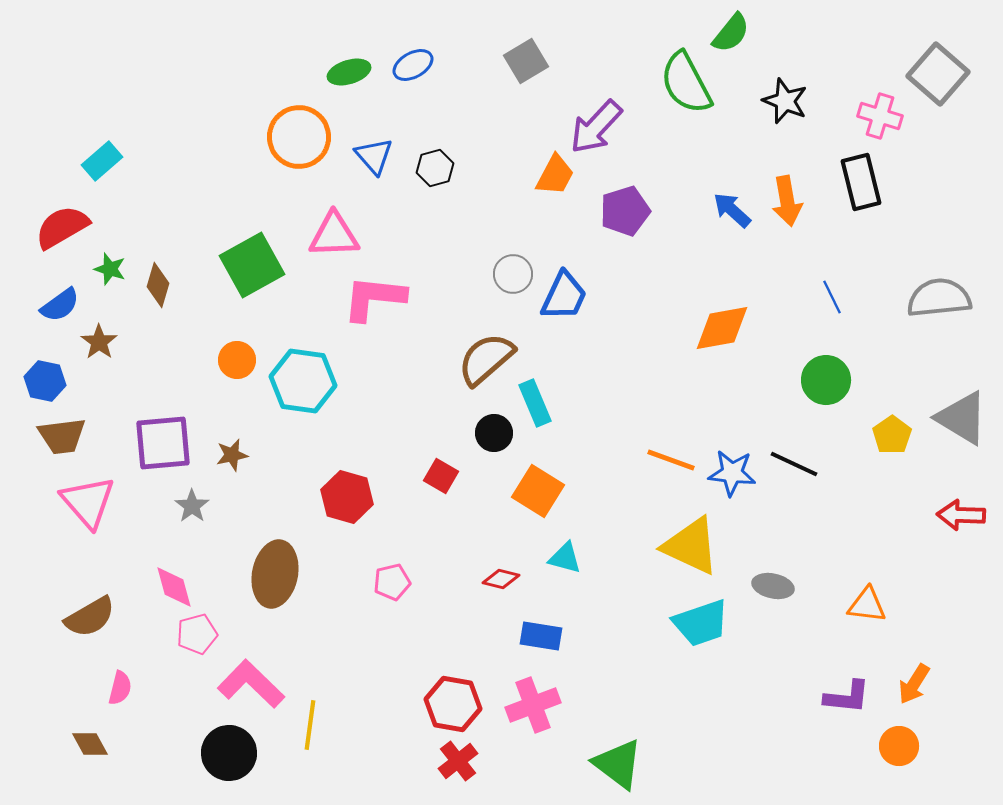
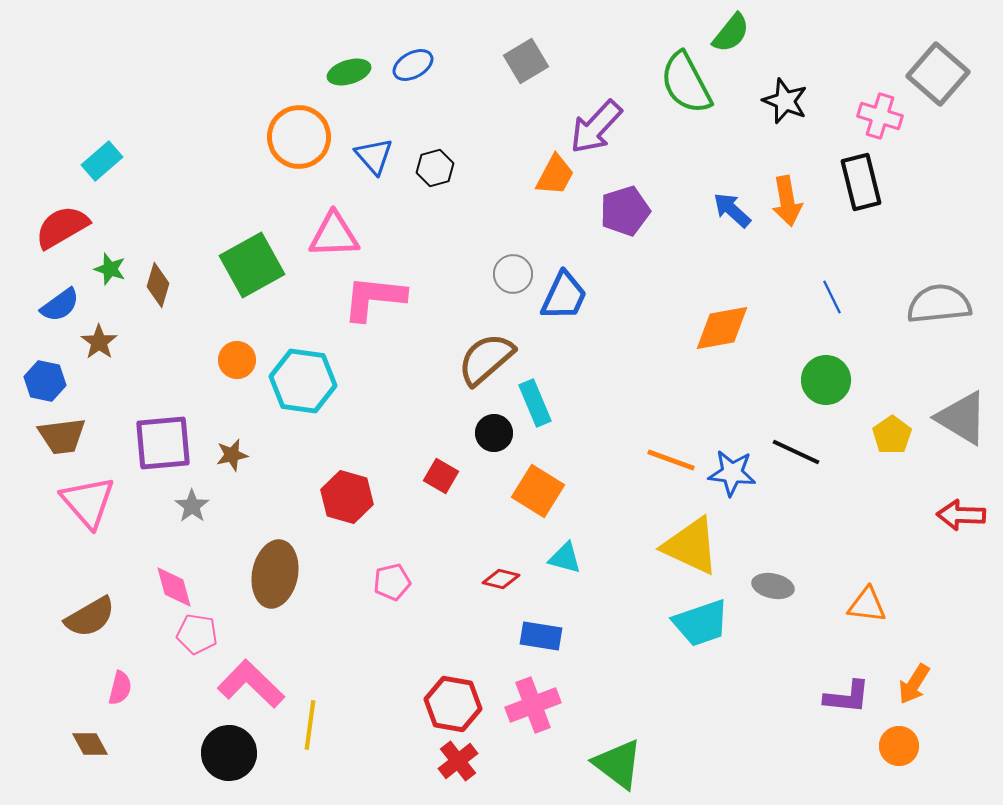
gray semicircle at (939, 298): moved 6 px down
black line at (794, 464): moved 2 px right, 12 px up
pink pentagon at (197, 634): rotated 24 degrees clockwise
